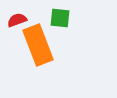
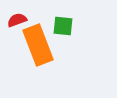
green square: moved 3 px right, 8 px down
